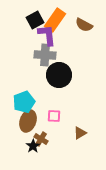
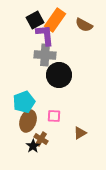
purple L-shape: moved 2 px left
